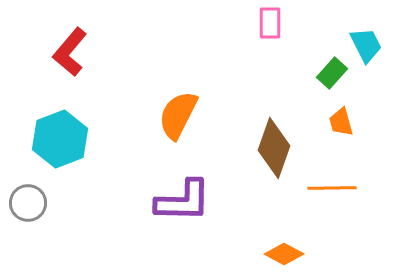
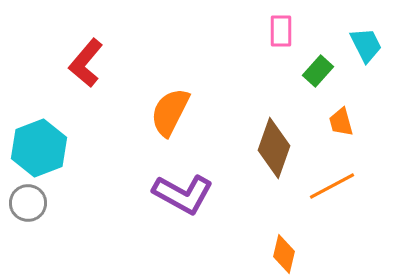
pink rectangle: moved 11 px right, 8 px down
red L-shape: moved 16 px right, 11 px down
green rectangle: moved 14 px left, 2 px up
orange semicircle: moved 8 px left, 3 px up
cyan hexagon: moved 21 px left, 9 px down
orange line: moved 2 px up; rotated 27 degrees counterclockwise
purple L-shape: moved 7 px up; rotated 28 degrees clockwise
orange diamond: rotated 75 degrees clockwise
